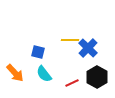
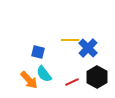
orange arrow: moved 14 px right, 7 px down
red line: moved 1 px up
